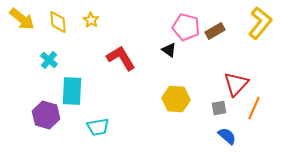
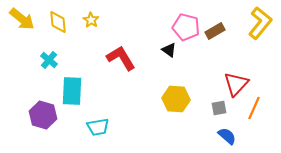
purple hexagon: moved 3 px left
